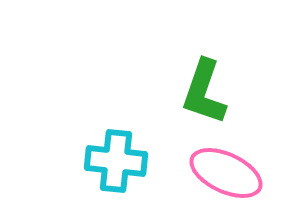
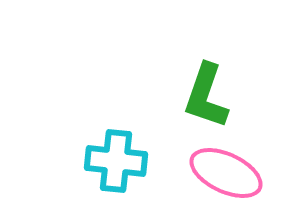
green L-shape: moved 2 px right, 4 px down
